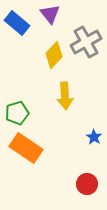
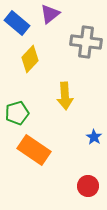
purple triangle: rotated 30 degrees clockwise
gray cross: rotated 36 degrees clockwise
yellow diamond: moved 24 px left, 4 px down
orange rectangle: moved 8 px right, 2 px down
red circle: moved 1 px right, 2 px down
